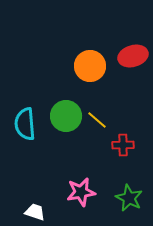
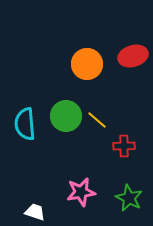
orange circle: moved 3 px left, 2 px up
red cross: moved 1 px right, 1 px down
